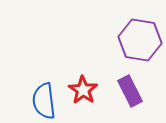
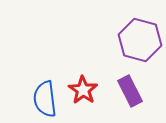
purple hexagon: rotated 6 degrees clockwise
blue semicircle: moved 1 px right, 2 px up
